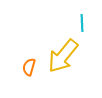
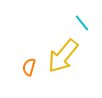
cyan line: rotated 36 degrees counterclockwise
